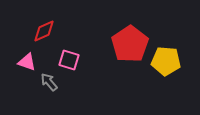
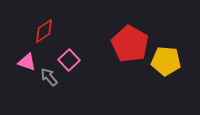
red diamond: rotated 10 degrees counterclockwise
red pentagon: rotated 9 degrees counterclockwise
pink square: rotated 30 degrees clockwise
gray arrow: moved 5 px up
